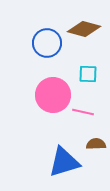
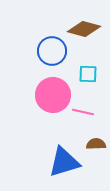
blue circle: moved 5 px right, 8 px down
